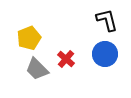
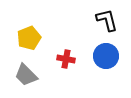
blue circle: moved 1 px right, 2 px down
red cross: rotated 30 degrees counterclockwise
gray trapezoid: moved 11 px left, 6 px down
